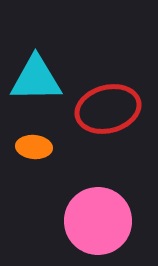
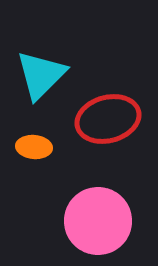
cyan triangle: moved 5 px right, 4 px up; rotated 44 degrees counterclockwise
red ellipse: moved 10 px down
